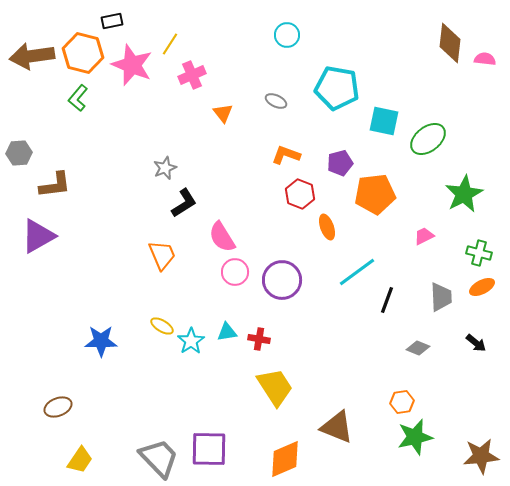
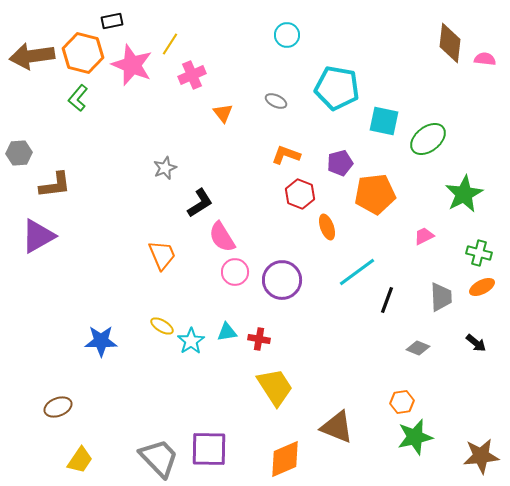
black L-shape at (184, 203): moved 16 px right
